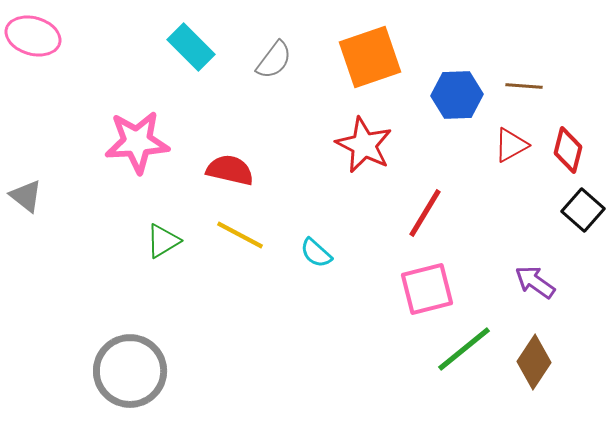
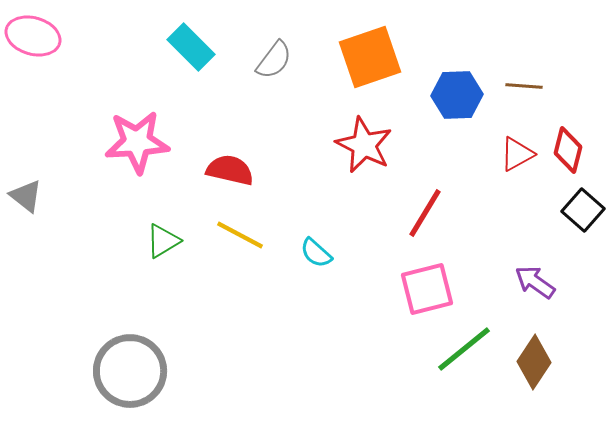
red triangle: moved 6 px right, 9 px down
